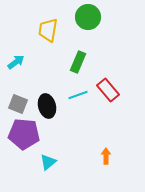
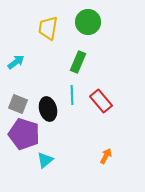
green circle: moved 5 px down
yellow trapezoid: moved 2 px up
red rectangle: moved 7 px left, 11 px down
cyan line: moved 6 px left; rotated 72 degrees counterclockwise
black ellipse: moved 1 px right, 3 px down
purple pentagon: rotated 12 degrees clockwise
orange arrow: rotated 28 degrees clockwise
cyan triangle: moved 3 px left, 2 px up
